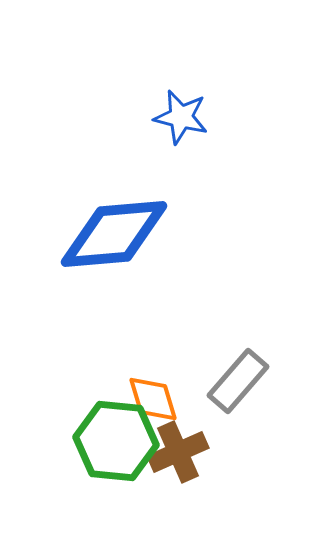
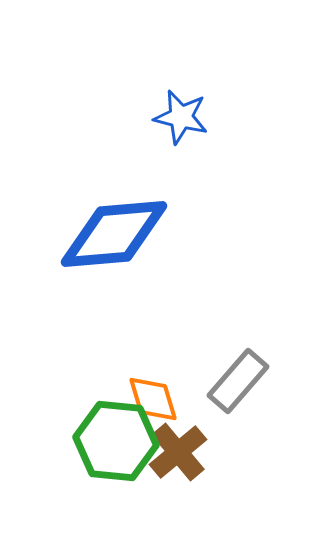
brown cross: rotated 16 degrees counterclockwise
